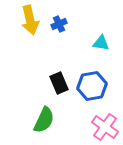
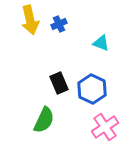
cyan triangle: rotated 12 degrees clockwise
blue hexagon: moved 3 px down; rotated 24 degrees counterclockwise
pink cross: rotated 20 degrees clockwise
